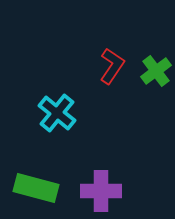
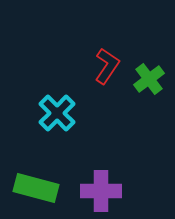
red L-shape: moved 5 px left
green cross: moved 7 px left, 8 px down
cyan cross: rotated 6 degrees clockwise
